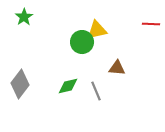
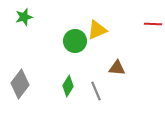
green star: rotated 18 degrees clockwise
red line: moved 2 px right
yellow triangle: rotated 10 degrees counterclockwise
green circle: moved 7 px left, 1 px up
green diamond: rotated 45 degrees counterclockwise
